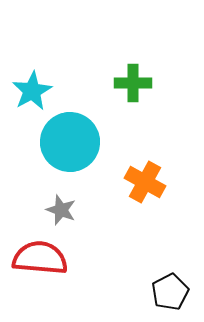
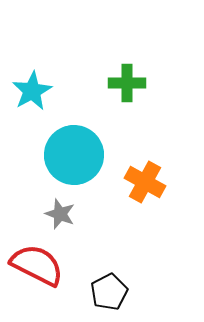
green cross: moved 6 px left
cyan circle: moved 4 px right, 13 px down
gray star: moved 1 px left, 4 px down
red semicircle: moved 3 px left, 7 px down; rotated 22 degrees clockwise
black pentagon: moved 61 px left
